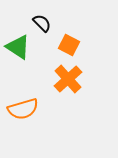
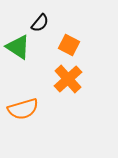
black semicircle: moved 2 px left; rotated 84 degrees clockwise
